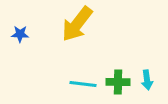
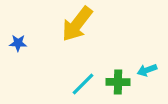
blue star: moved 2 px left, 9 px down
cyan arrow: moved 10 px up; rotated 78 degrees clockwise
cyan line: rotated 52 degrees counterclockwise
